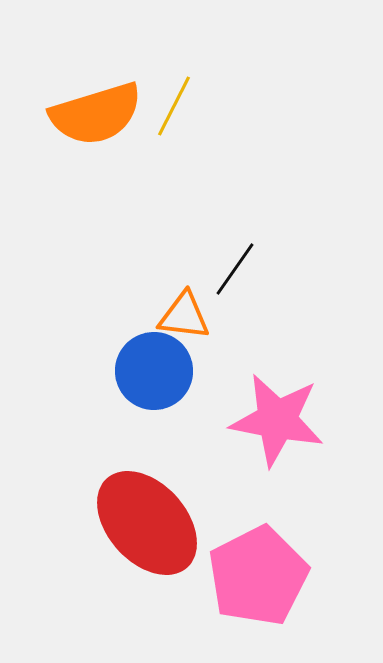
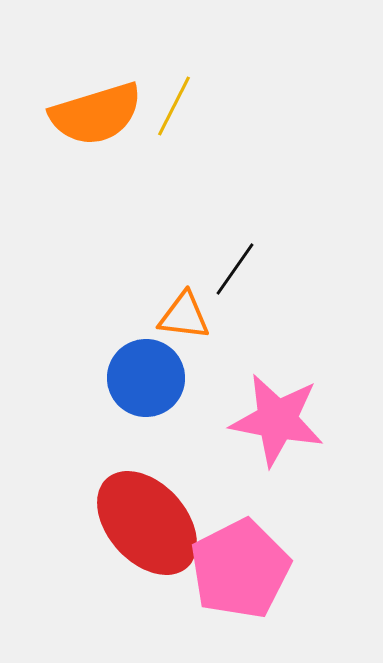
blue circle: moved 8 px left, 7 px down
pink pentagon: moved 18 px left, 7 px up
